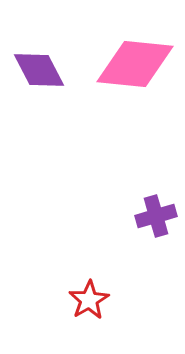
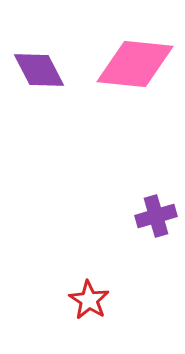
red star: rotated 9 degrees counterclockwise
